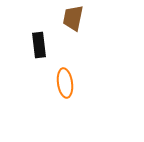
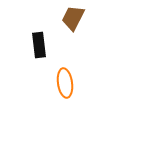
brown trapezoid: rotated 16 degrees clockwise
